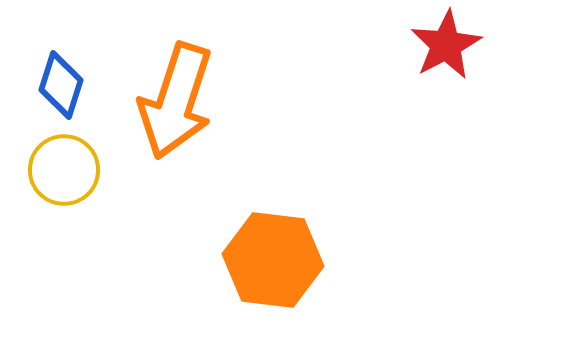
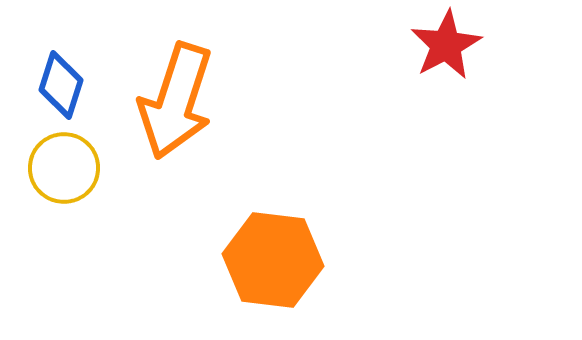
yellow circle: moved 2 px up
